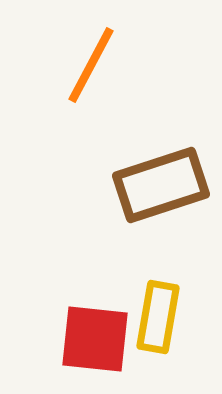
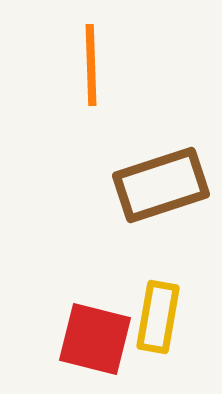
orange line: rotated 30 degrees counterclockwise
red square: rotated 8 degrees clockwise
